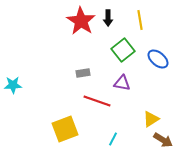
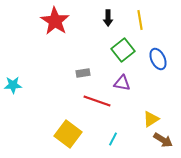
red star: moved 26 px left
blue ellipse: rotated 25 degrees clockwise
yellow square: moved 3 px right, 5 px down; rotated 32 degrees counterclockwise
